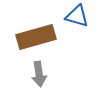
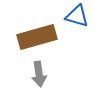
brown rectangle: moved 1 px right
